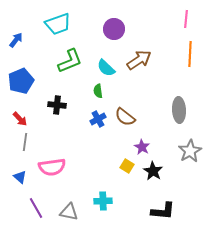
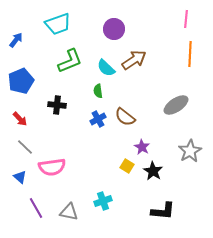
brown arrow: moved 5 px left
gray ellipse: moved 3 px left, 5 px up; rotated 60 degrees clockwise
gray line: moved 5 px down; rotated 54 degrees counterclockwise
cyan cross: rotated 18 degrees counterclockwise
